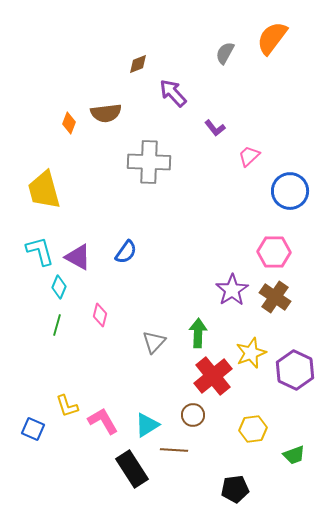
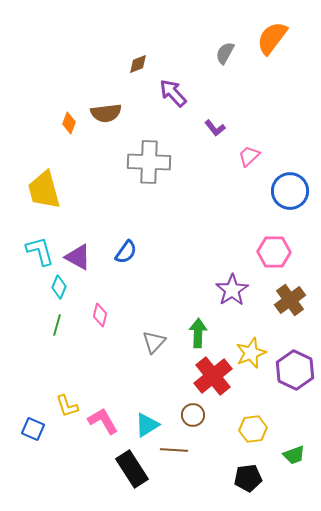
brown cross: moved 15 px right, 3 px down; rotated 20 degrees clockwise
black pentagon: moved 13 px right, 11 px up
